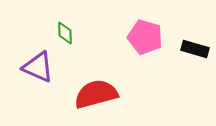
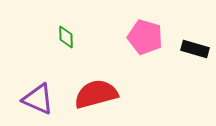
green diamond: moved 1 px right, 4 px down
purple triangle: moved 32 px down
